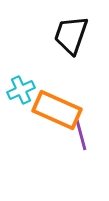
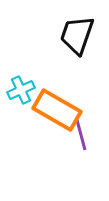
black trapezoid: moved 6 px right
orange rectangle: rotated 6 degrees clockwise
